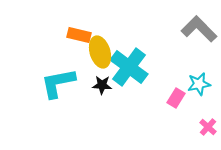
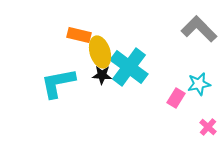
black star: moved 10 px up
